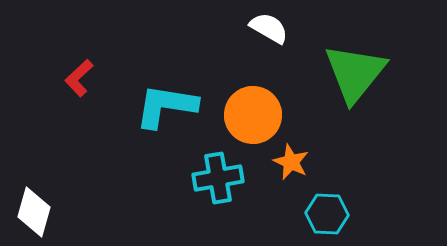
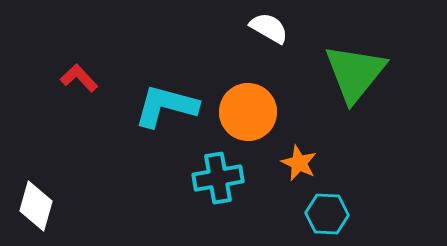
red L-shape: rotated 90 degrees clockwise
cyan L-shape: rotated 6 degrees clockwise
orange circle: moved 5 px left, 3 px up
orange star: moved 8 px right, 1 px down
white diamond: moved 2 px right, 6 px up
